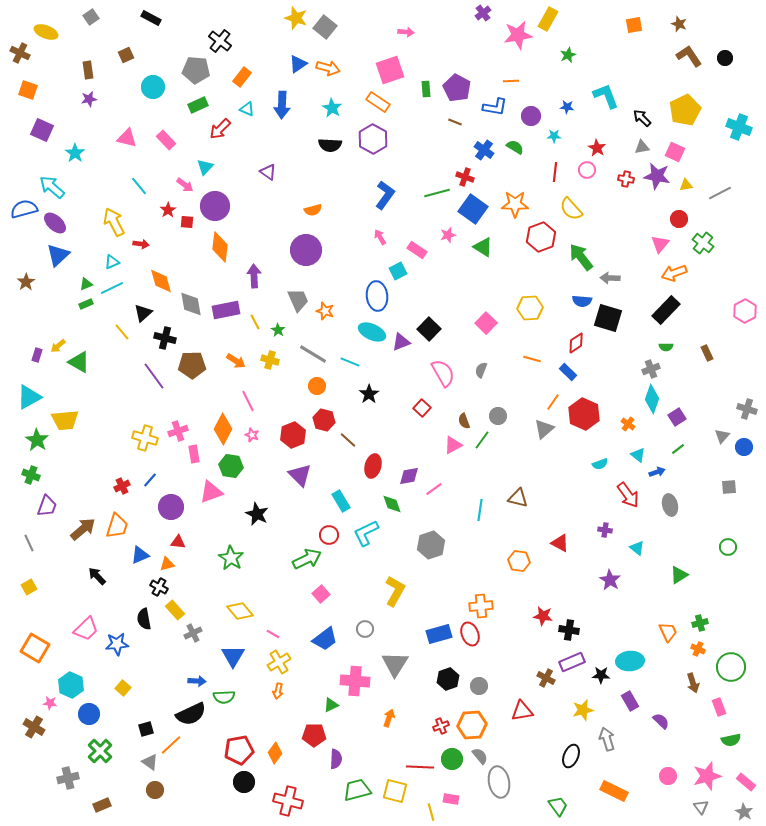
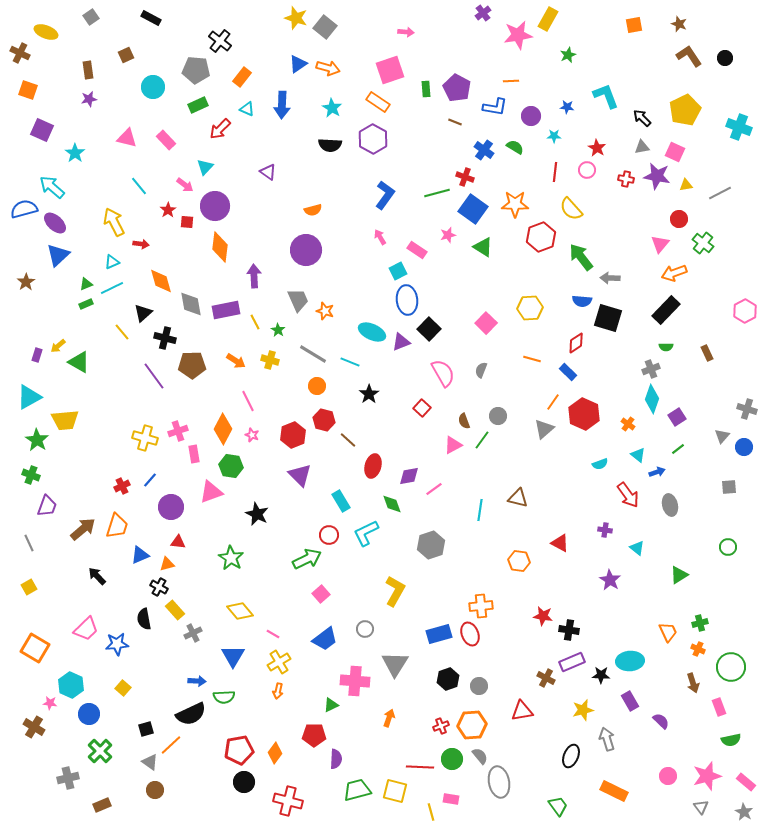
blue ellipse at (377, 296): moved 30 px right, 4 px down
